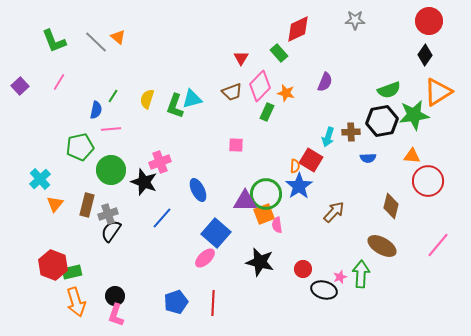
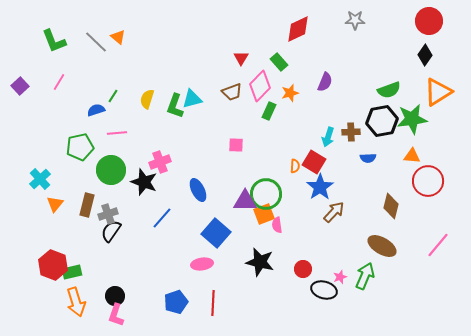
green rectangle at (279, 53): moved 9 px down
orange star at (286, 93): moved 4 px right; rotated 30 degrees counterclockwise
blue semicircle at (96, 110): rotated 120 degrees counterclockwise
green rectangle at (267, 112): moved 2 px right, 1 px up
green star at (414, 115): moved 2 px left, 4 px down
pink line at (111, 129): moved 6 px right, 4 px down
red square at (311, 160): moved 3 px right, 2 px down
blue star at (299, 186): moved 21 px right, 1 px down
pink ellipse at (205, 258): moved 3 px left, 6 px down; rotated 35 degrees clockwise
green arrow at (361, 274): moved 4 px right, 2 px down; rotated 20 degrees clockwise
